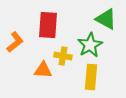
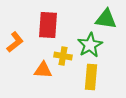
green triangle: rotated 20 degrees counterclockwise
